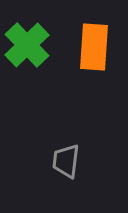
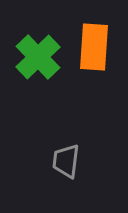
green cross: moved 11 px right, 12 px down
